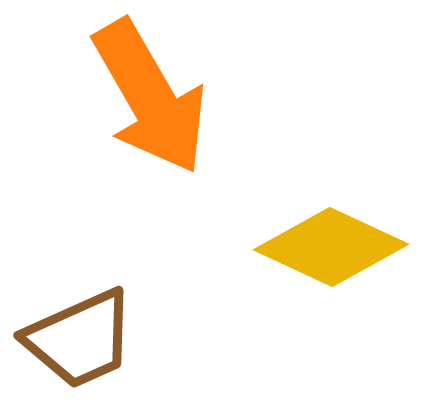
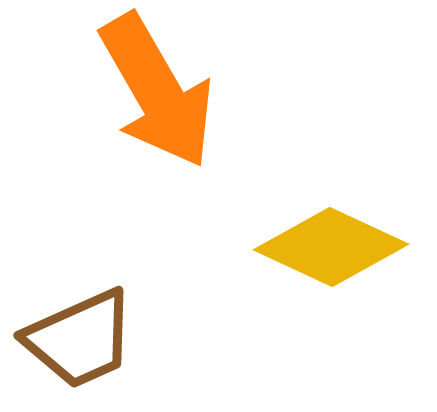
orange arrow: moved 7 px right, 6 px up
